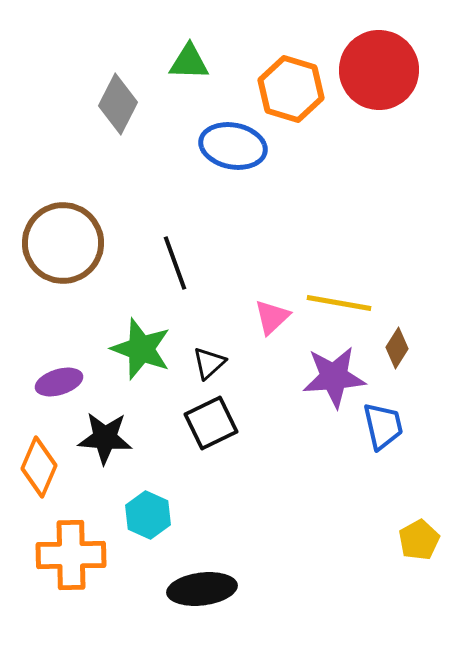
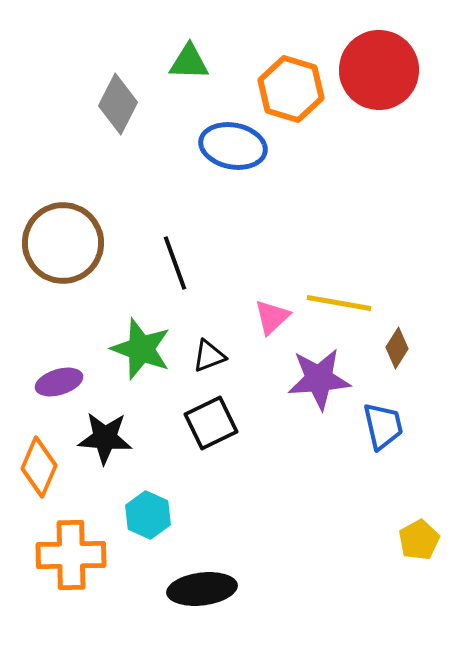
black triangle: moved 7 px up; rotated 21 degrees clockwise
purple star: moved 15 px left, 2 px down
